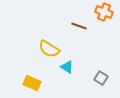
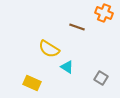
orange cross: moved 1 px down
brown line: moved 2 px left, 1 px down
